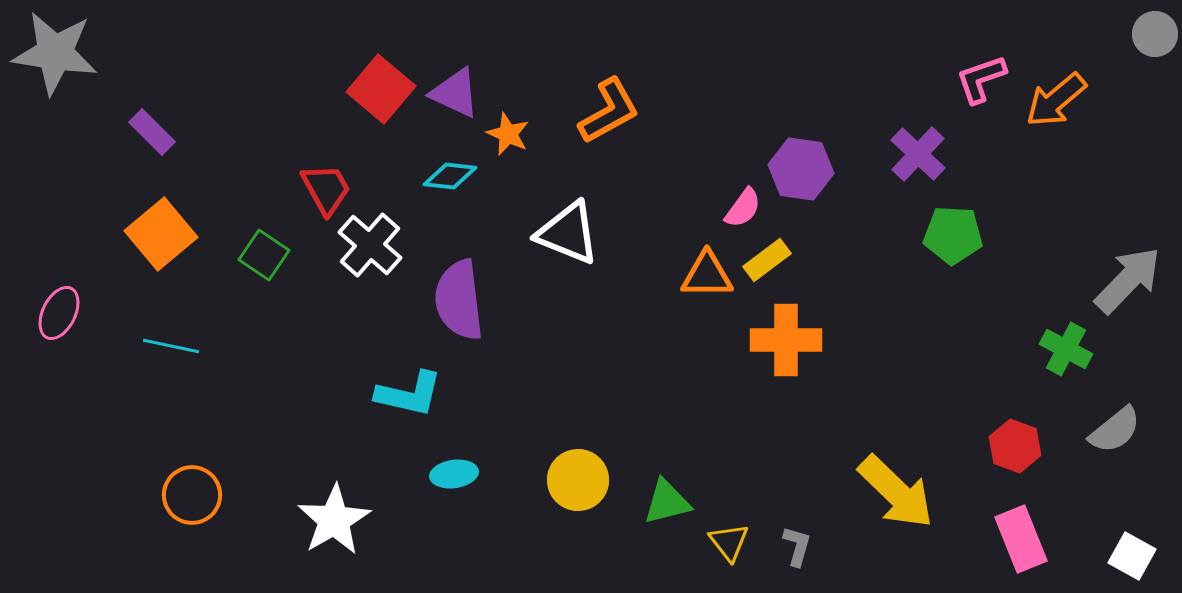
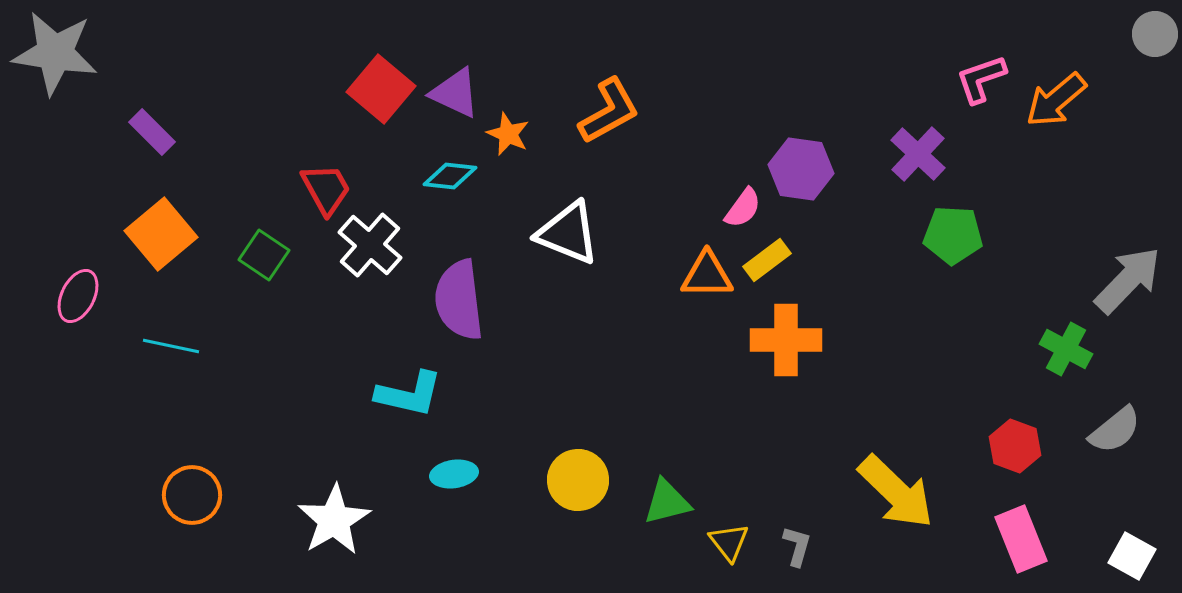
pink ellipse: moved 19 px right, 17 px up
